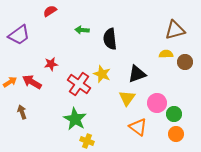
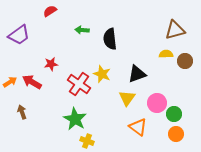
brown circle: moved 1 px up
